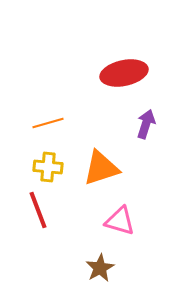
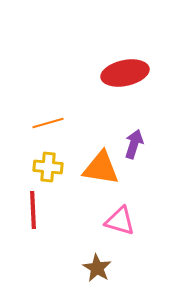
red ellipse: moved 1 px right
purple arrow: moved 12 px left, 20 px down
orange triangle: rotated 27 degrees clockwise
red line: moved 5 px left; rotated 18 degrees clockwise
brown star: moved 3 px left; rotated 12 degrees counterclockwise
